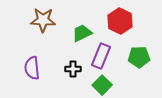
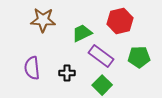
red hexagon: rotated 20 degrees clockwise
purple rectangle: rotated 75 degrees counterclockwise
black cross: moved 6 px left, 4 px down
